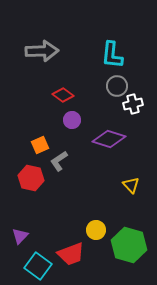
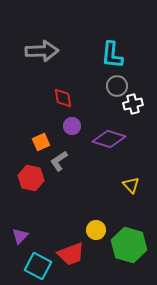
red diamond: moved 3 px down; rotated 45 degrees clockwise
purple circle: moved 6 px down
orange square: moved 1 px right, 3 px up
cyan square: rotated 8 degrees counterclockwise
